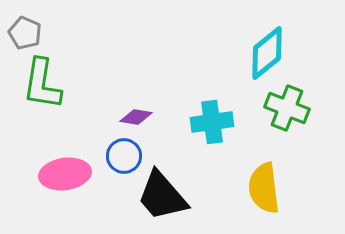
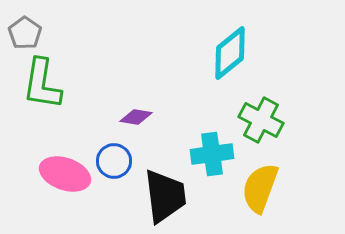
gray pentagon: rotated 12 degrees clockwise
cyan diamond: moved 37 px left
green cross: moved 26 px left, 12 px down; rotated 6 degrees clockwise
cyan cross: moved 32 px down
blue circle: moved 10 px left, 5 px down
pink ellipse: rotated 27 degrees clockwise
yellow semicircle: moved 4 px left; rotated 27 degrees clockwise
black trapezoid: moved 3 px right; rotated 146 degrees counterclockwise
